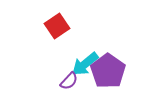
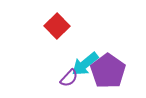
red square: rotated 10 degrees counterclockwise
purple semicircle: moved 3 px up
